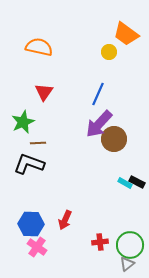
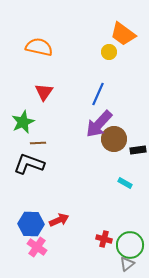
orange trapezoid: moved 3 px left
black rectangle: moved 1 px right, 32 px up; rotated 35 degrees counterclockwise
red arrow: moved 6 px left; rotated 138 degrees counterclockwise
red cross: moved 4 px right, 3 px up; rotated 21 degrees clockwise
